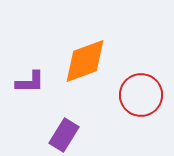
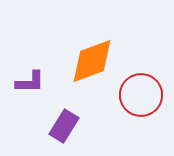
orange diamond: moved 7 px right
purple rectangle: moved 9 px up
